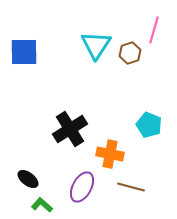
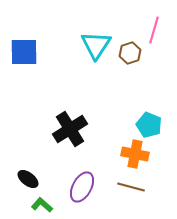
orange cross: moved 25 px right
